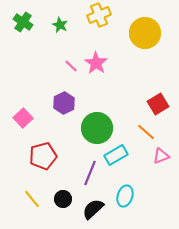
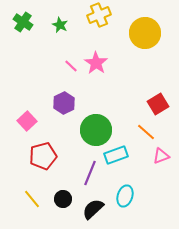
pink square: moved 4 px right, 3 px down
green circle: moved 1 px left, 2 px down
cyan rectangle: rotated 10 degrees clockwise
